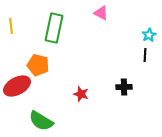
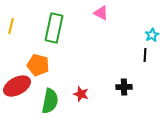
yellow line: rotated 21 degrees clockwise
cyan star: moved 3 px right
green semicircle: moved 9 px right, 20 px up; rotated 110 degrees counterclockwise
